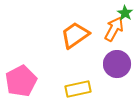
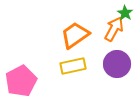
yellow rectangle: moved 5 px left, 23 px up
